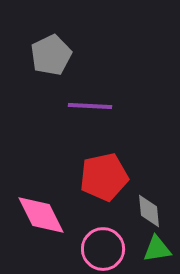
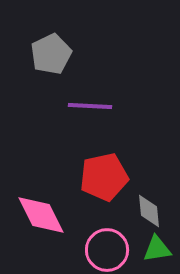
gray pentagon: moved 1 px up
pink circle: moved 4 px right, 1 px down
